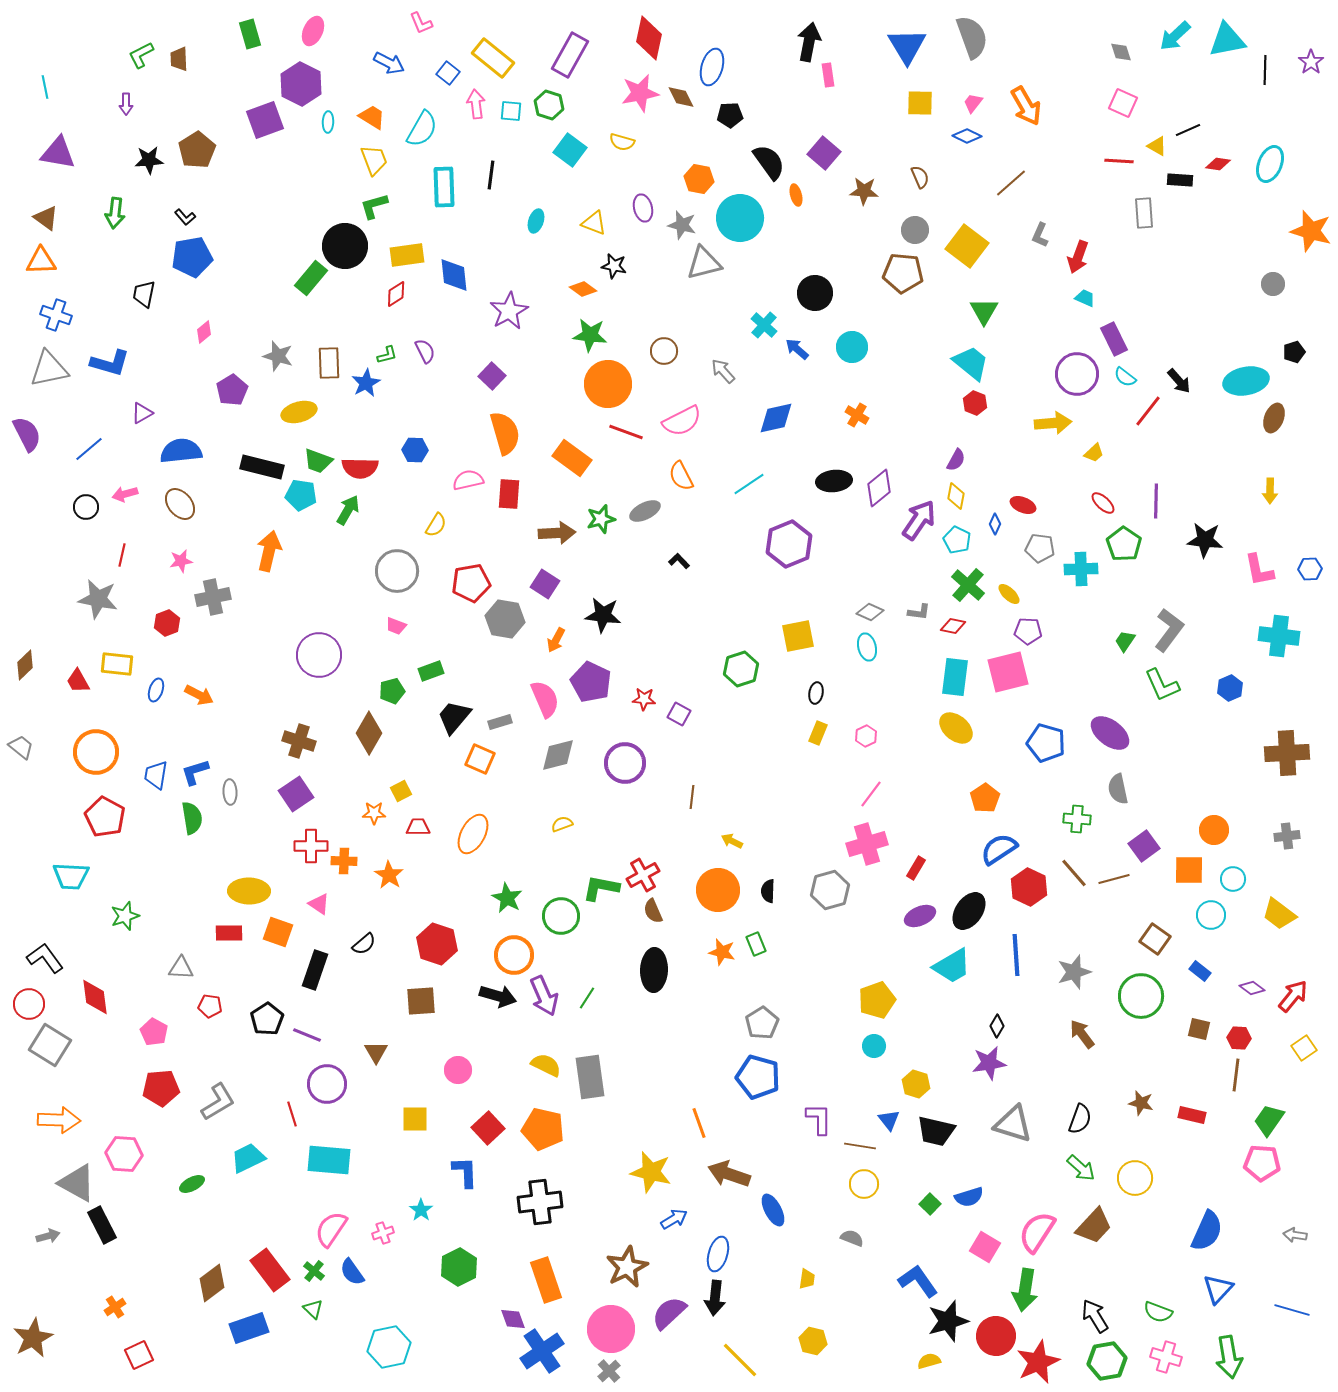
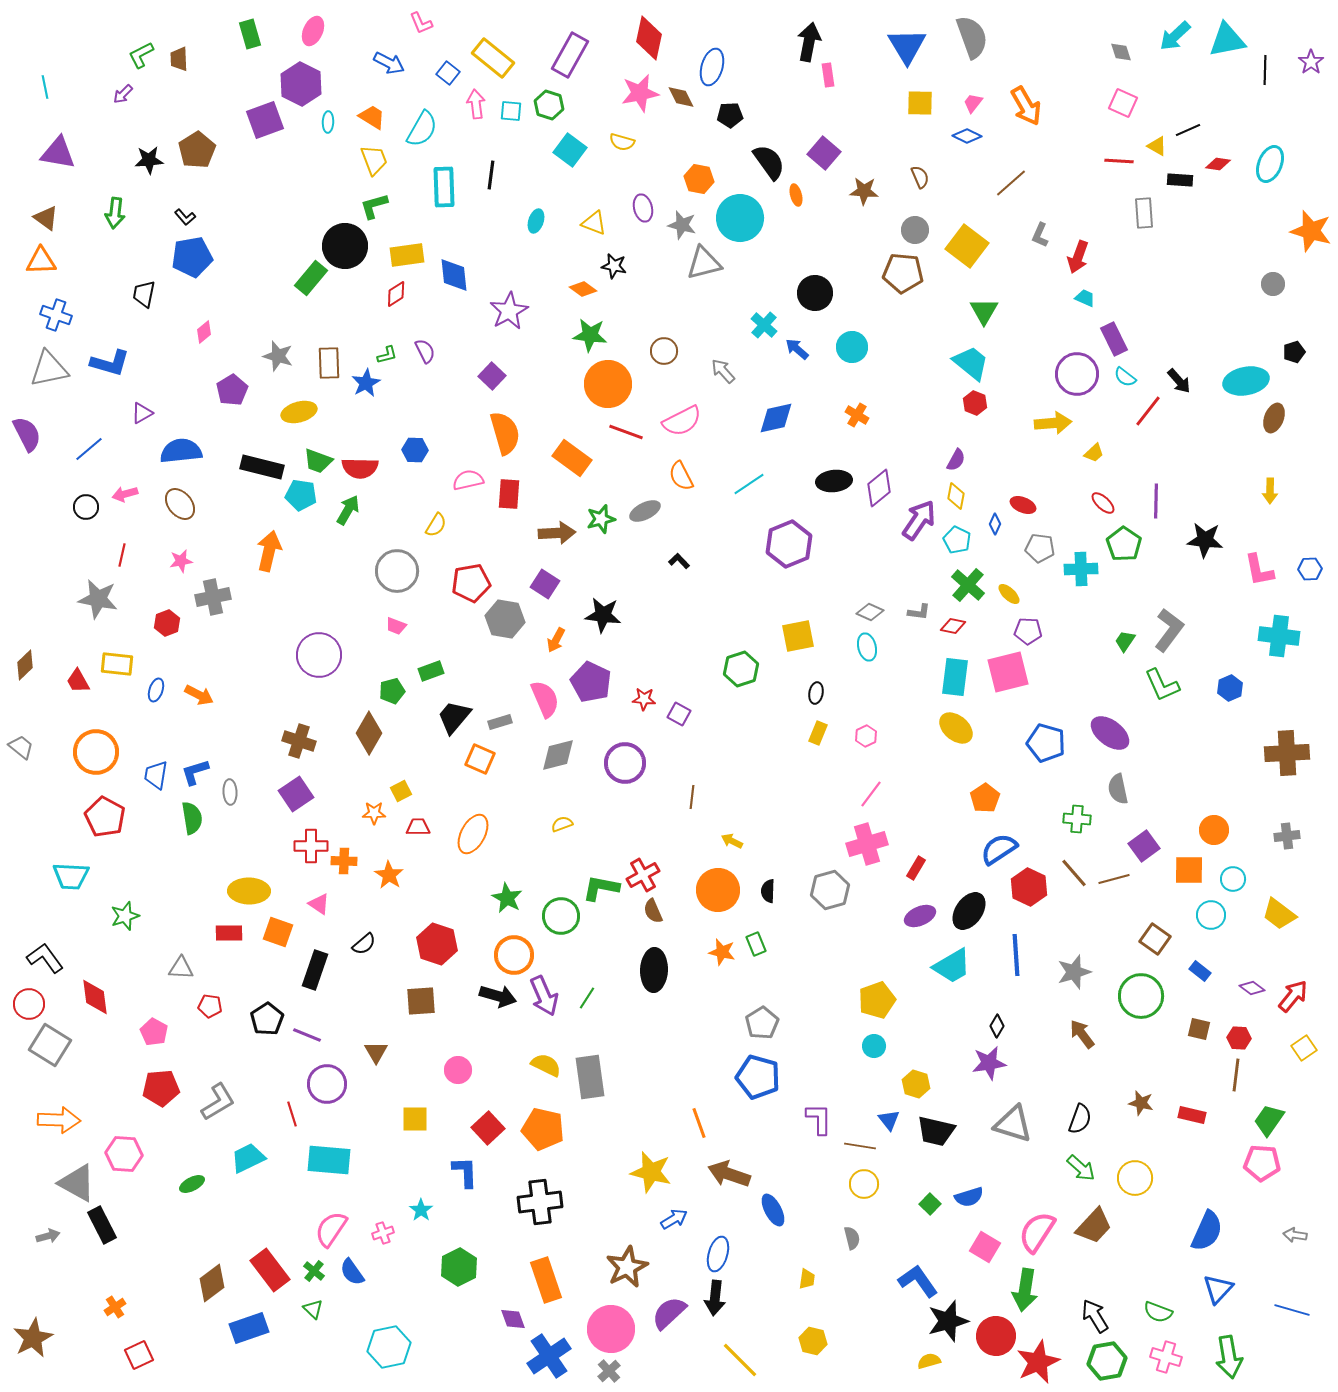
purple arrow at (126, 104): moved 3 px left, 10 px up; rotated 45 degrees clockwise
gray semicircle at (852, 1238): rotated 55 degrees clockwise
blue cross at (542, 1351): moved 7 px right, 5 px down
